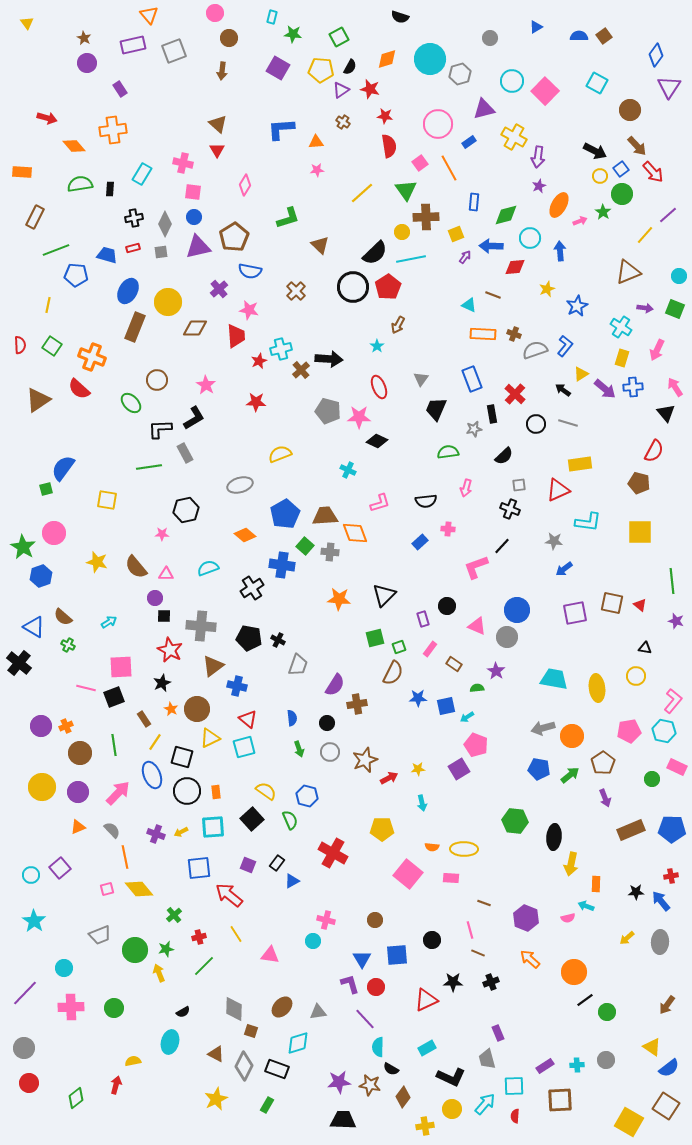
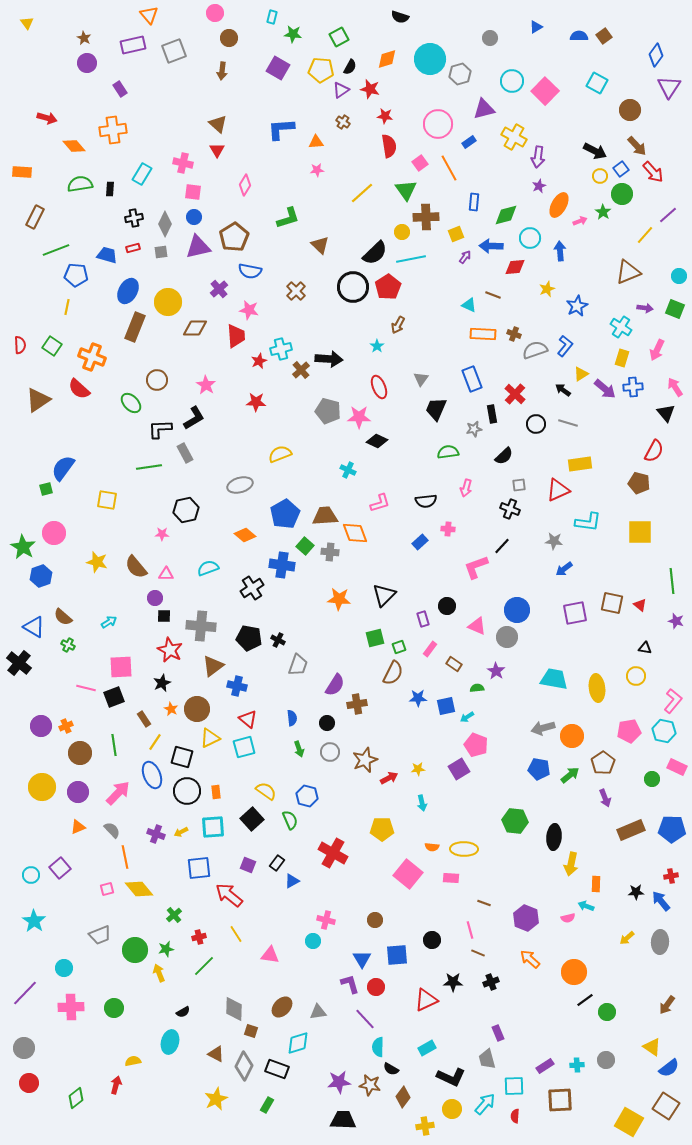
yellow line at (48, 305): moved 19 px right, 2 px down
